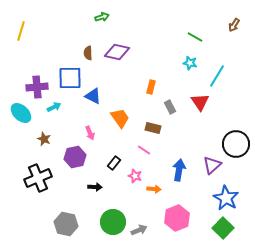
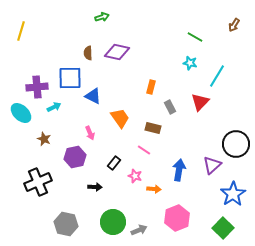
red triangle: rotated 18 degrees clockwise
black cross: moved 4 px down
blue star: moved 7 px right, 4 px up; rotated 10 degrees clockwise
